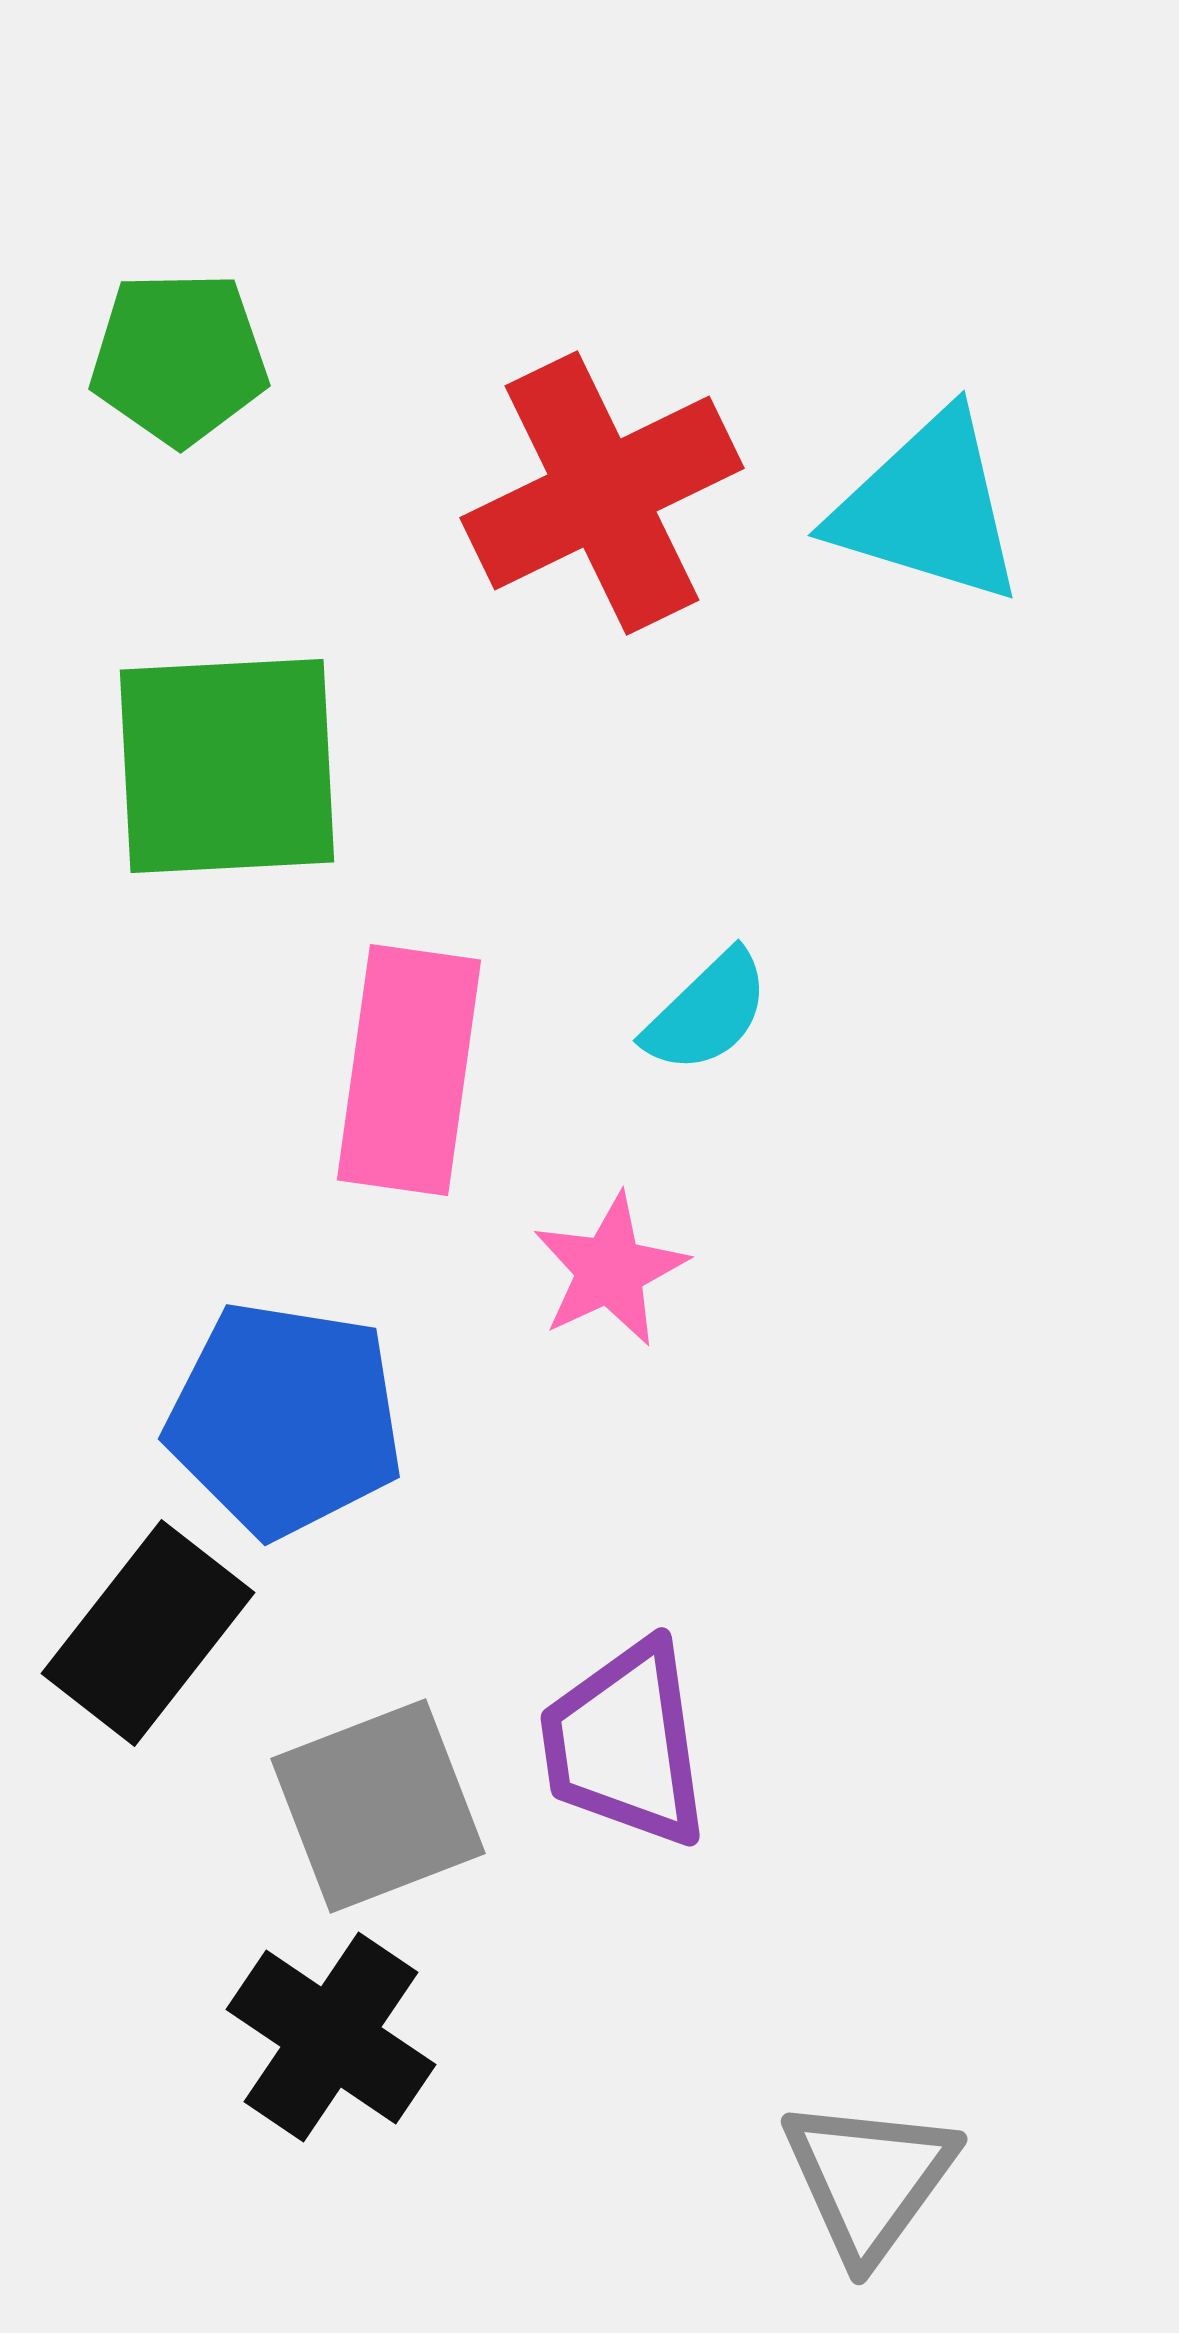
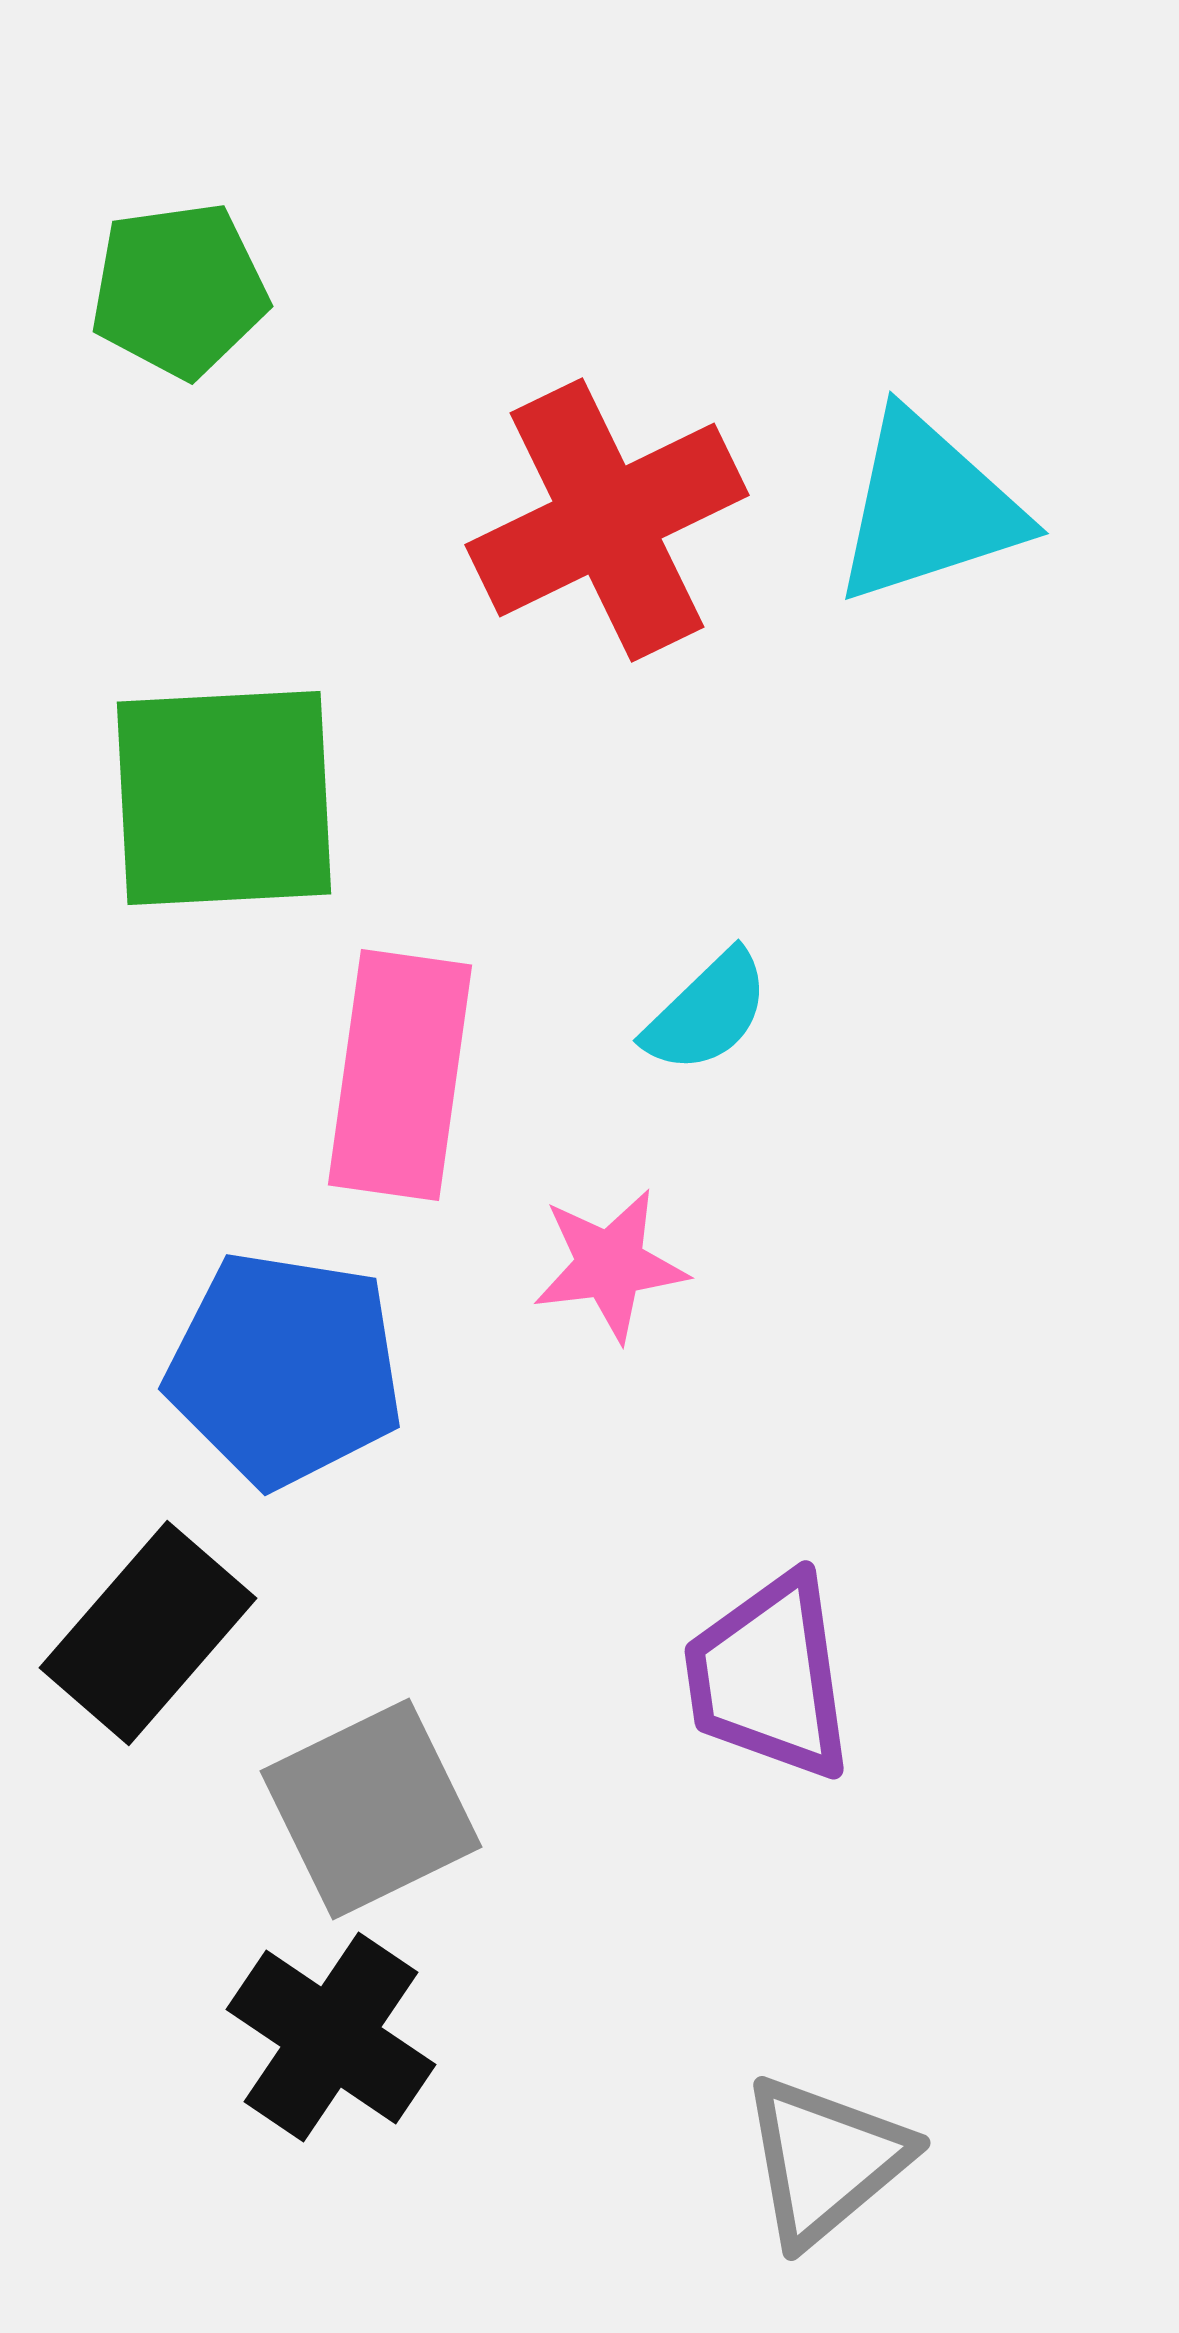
green pentagon: moved 68 px up; rotated 7 degrees counterclockwise
red cross: moved 5 px right, 27 px down
cyan triangle: rotated 35 degrees counterclockwise
green square: moved 3 px left, 32 px down
pink rectangle: moved 9 px left, 5 px down
pink star: moved 5 px up; rotated 18 degrees clockwise
blue pentagon: moved 50 px up
black rectangle: rotated 3 degrees clockwise
purple trapezoid: moved 144 px right, 67 px up
gray square: moved 7 px left, 3 px down; rotated 5 degrees counterclockwise
gray triangle: moved 44 px left, 19 px up; rotated 14 degrees clockwise
